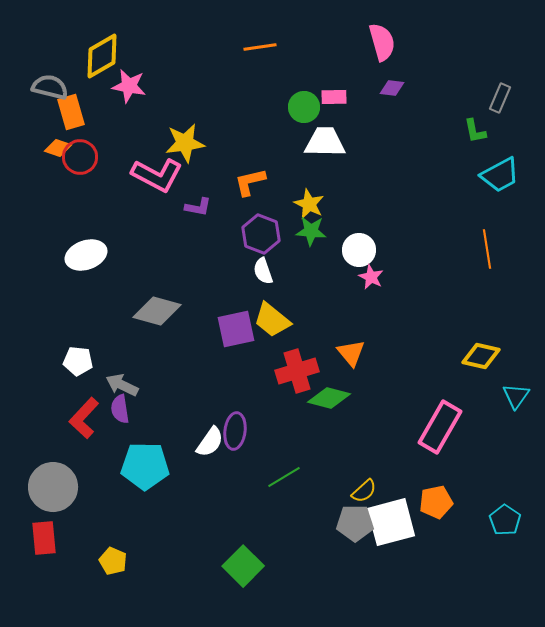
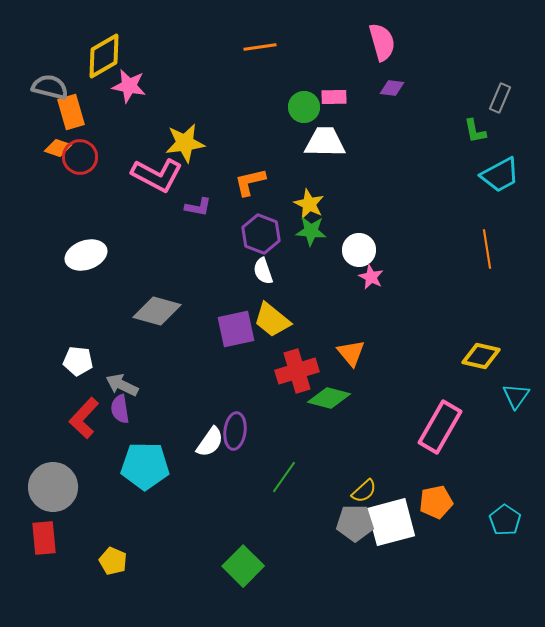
yellow diamond at (102, 56): moved 2 px right
green line at (284, 477): rotated 24 degrees counterclockwise
